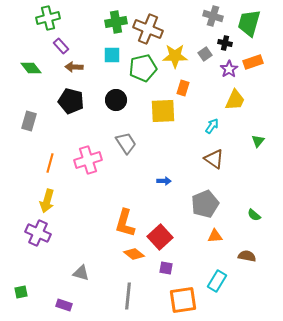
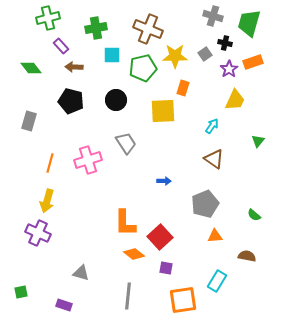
green cross at (116, 22): moved 20 px left, 6 px down
orange L-shape at (125, 223): rotated 16 degrees counterclockwise
